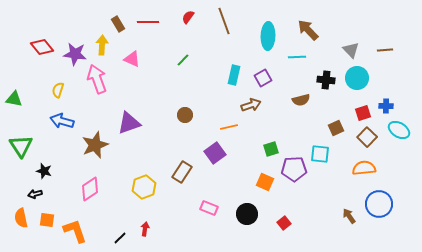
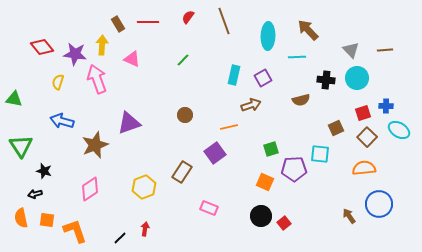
yellow semicircle at (58, 90): moved 8 px up
black circle at (247, 214): moved 14 px right, 2 px down
